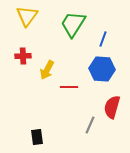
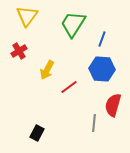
blue line: moved 1 px left
red cross: moved 4 px left, 5 px up; rotated 28 degrees counterclockwise
red line: rotated 36 degrees counterclockwise
red semicircle: moved 1 px right, 2 px up
gray line: moved 4 px right, 2 px up; rotated 18 degrees counterclockwise
black rectangle: moved 4 px up; rotated 35 degrees clockwise
